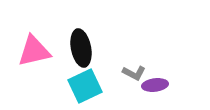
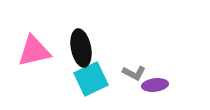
cyan square: moved 6 px right, 7 px up
